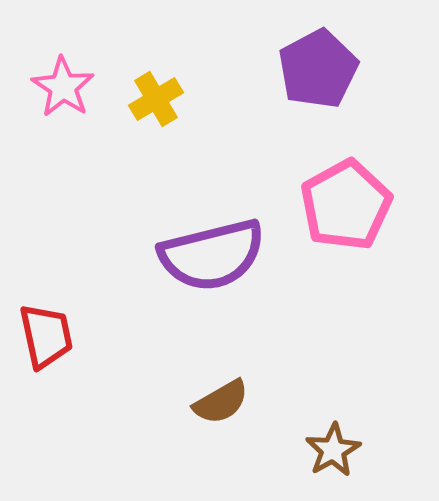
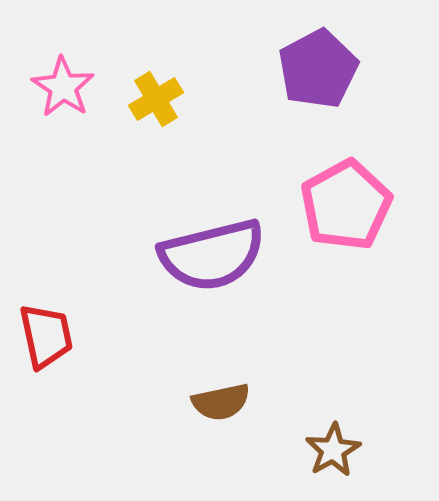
brown semicircle: rotated 18 degrees clockwise
